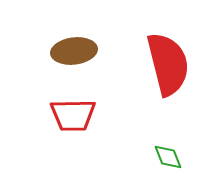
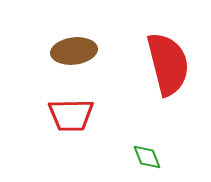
red trapezoid: moved 2 px left
green diamond: moved 21 px left
